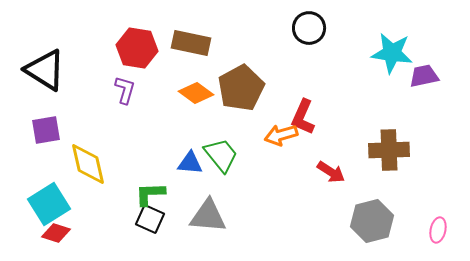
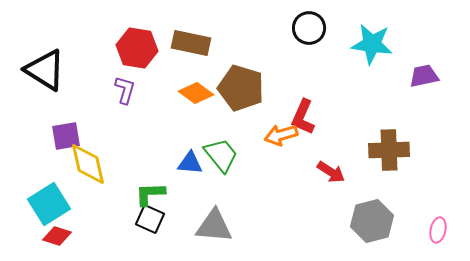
cyan star: moved 20 px left, 9 px up
brown pentagon: rotated 27 degrees counterclockwise
purple square: moved 20 px right, 6 px down
gray triangle: moved 6 px right, 10 px down
red diamond: moved 1 px right, 3 px down
